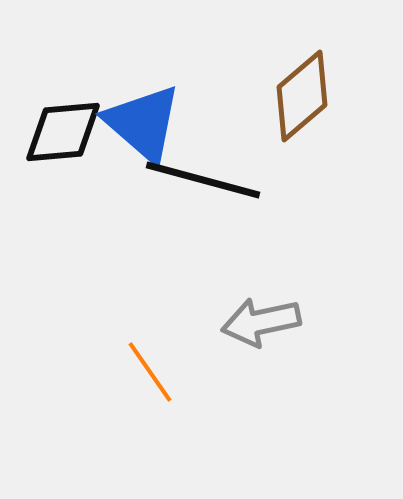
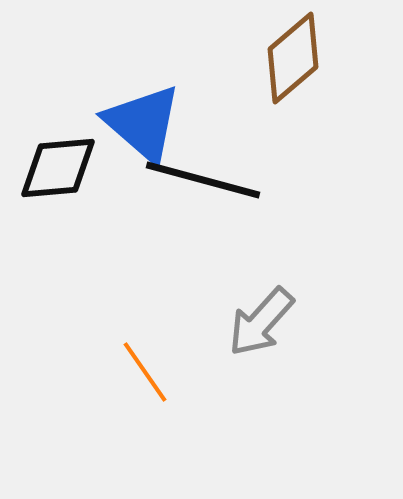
brown diamond: moved 9 px left, 38 px up
black diamond: moved 5 px left, 36 px down
gray arrow: rotated 36 degrees counterclockwise
orange line: moved 5 px left
